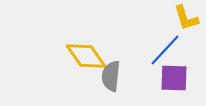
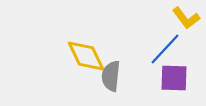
yellow L-shape: rotated 20 degrees counterclockwise
blue line: moved 1 px up
yellow diamond: rotated 9 degrees clockwise
